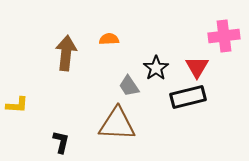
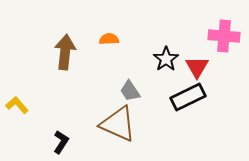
pink cross: rotated 12 degrees clockwise
brown arrow: moved 1 px left, 1 px up
black star: moved 10 px right, 9 px up
gray trapezoid: moved 1 px right, 5 px down
black rectangle: rotated 12 degrees counterclockwise
yellow L-shape: rotated 135 degrees counterclockwise
brown triangle: moved 1 px right; rotated 21 degrees clockwise
black L-shape: rotated 20 degrees clockwise
